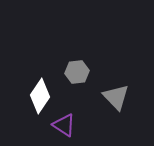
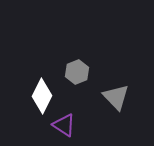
gray hexagon: rotated 15 degrees counterclockwise
white diamond: moved 2 px right; rotated 8 degrees counterclockwise
